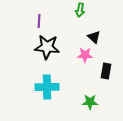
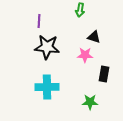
black triangle: rotated 24 degrees counterclockwise
black rectangle: moved 2 px left, 3 px down
